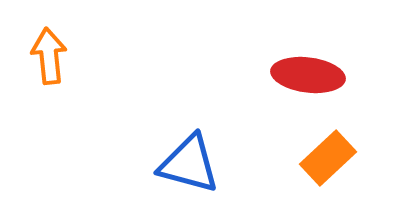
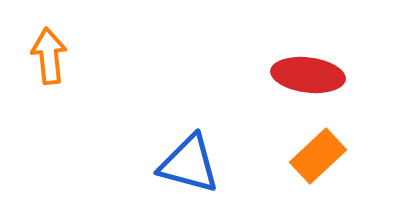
orange rectangle: moved 10 px left, 2 px up
